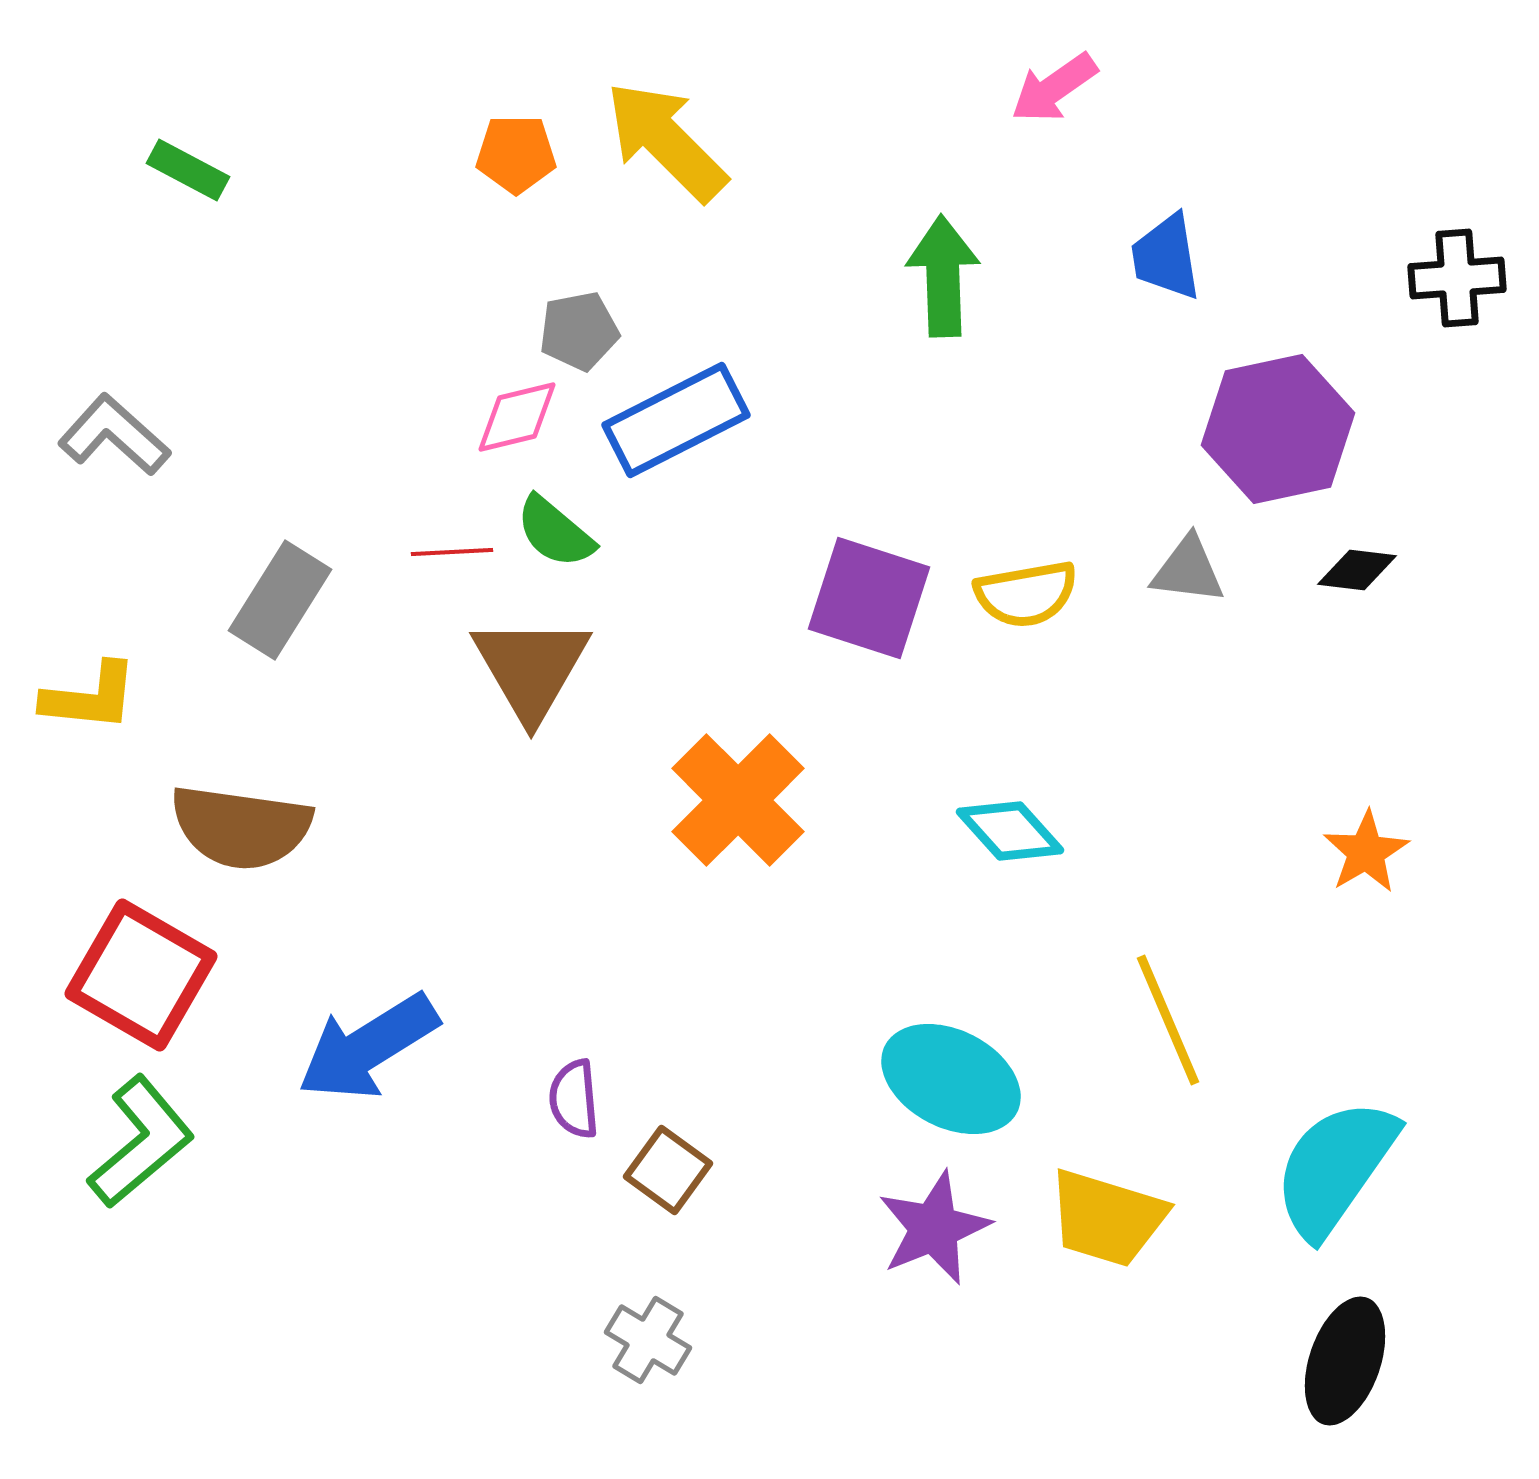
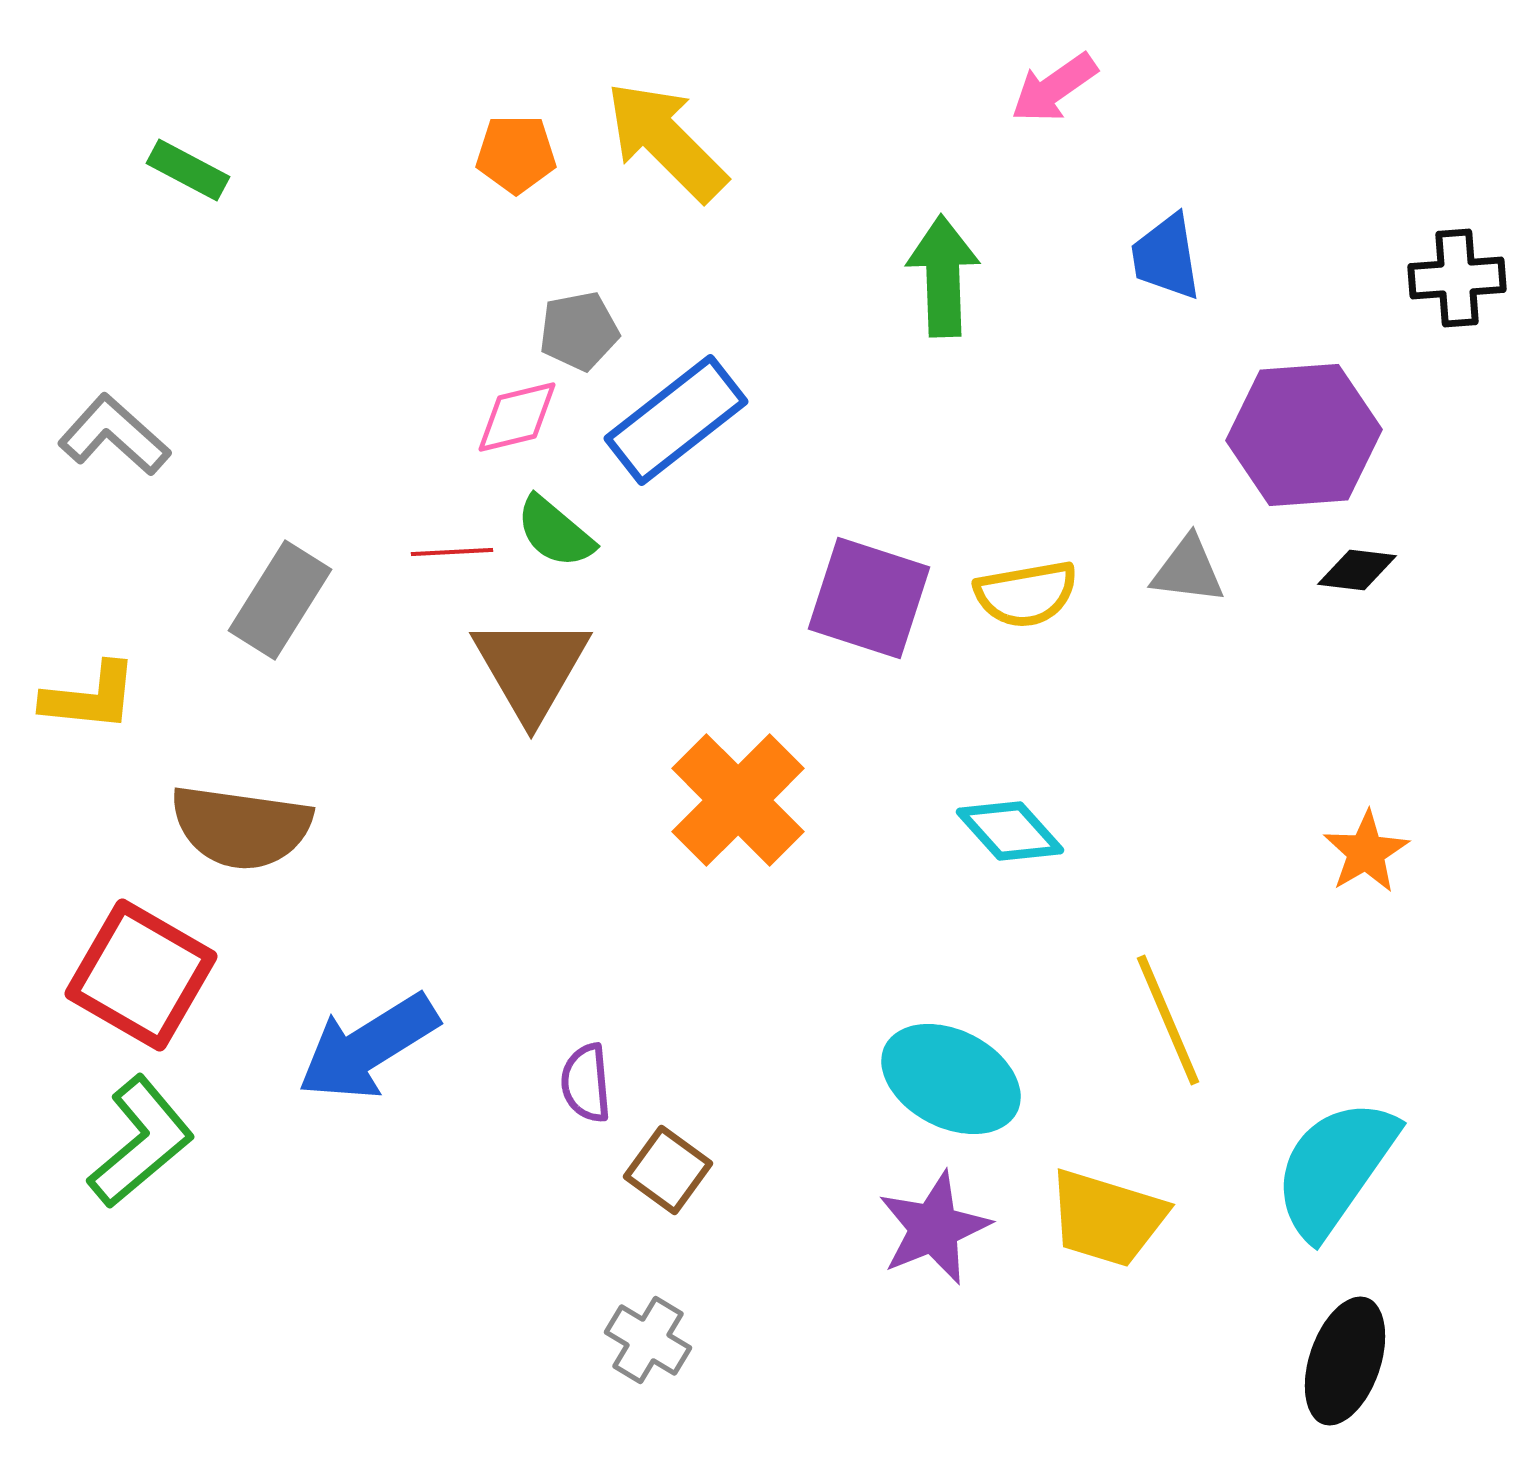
blue rectangle: rotated 11 degrees counterclockwise
purple hexagon: moved 26 px right, 6 px down; rotated 8 degrees clockwise
purple semicircle: moved 12 px right, 16 px up
